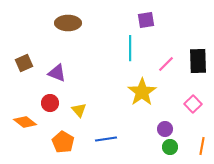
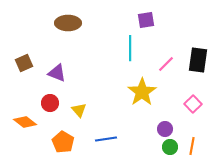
black rectangle: moved 1 px up; rotated 10 degrees clockwise
orange line: moved 10 px left
